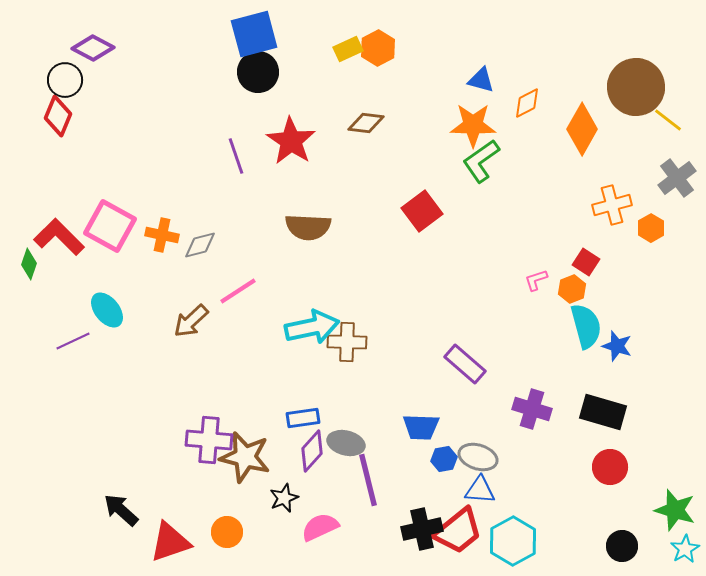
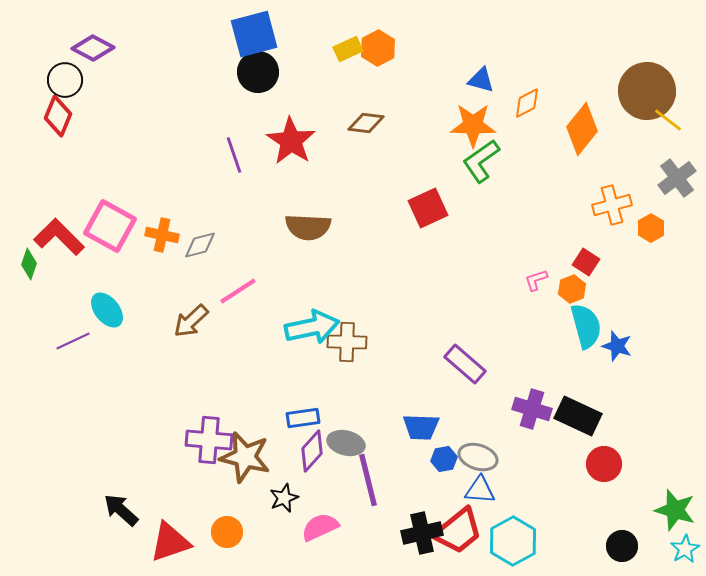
brown circle at (636, 87): moved 11 px right, 4 px down
orange diamond at (582, 129): rotated 9 degrees clockwise
purple line at (236, 156): moved 2 px left, 1 px up
red square at (422, 211): moved 6 px right, 3 px up; rotated 12 degrees clockwise
black rectangle at (603, 412): moved 25 px left, 4 px down; rotated 9 degrees clockwise
red circle at (610, 467): moved 6 px left, 3 px up
black cross at (422, 529): moved 4 px down
